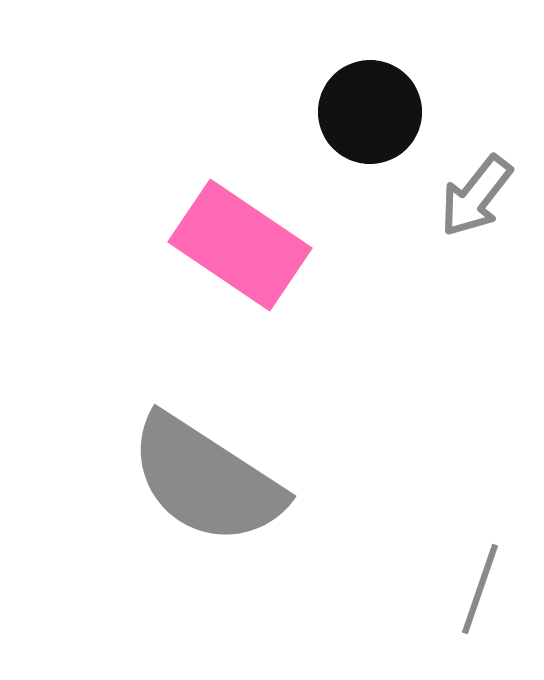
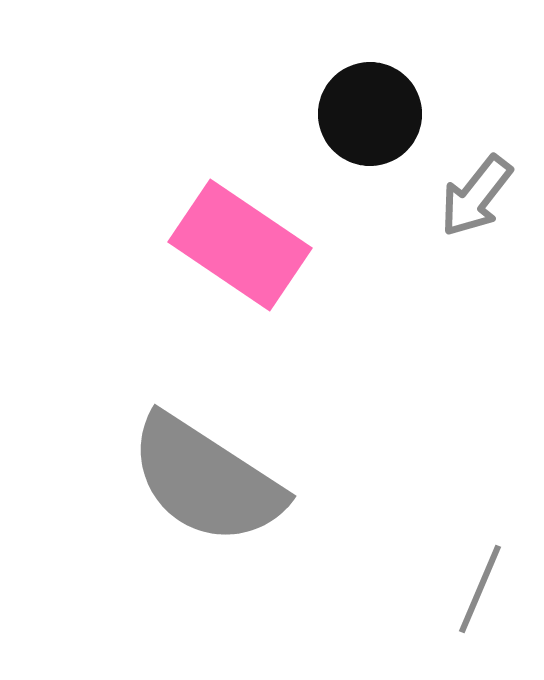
black circle: moved 2 px down
gray line: rotated 4 degrees clockwise
